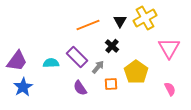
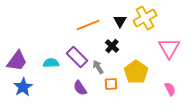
gray arrow: rotated 72 degrees counterclockwise
